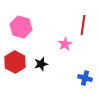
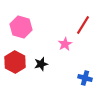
red line: rotated 24 degrees clockwise
